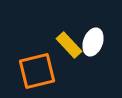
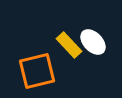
white ellipse: rotated 64 degrees counterclockwise
